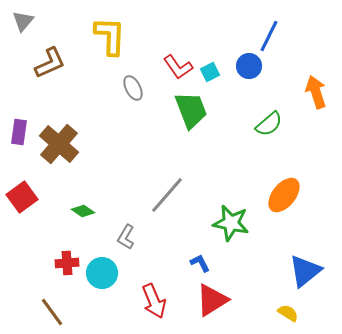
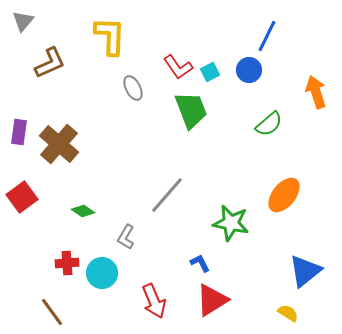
blue line: moved 2 px left
blue circle: moved 4 px down
